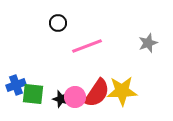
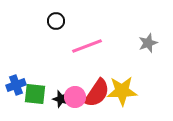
black circle: moved 2 px left, 2 px up
green square: moved 2 px right
